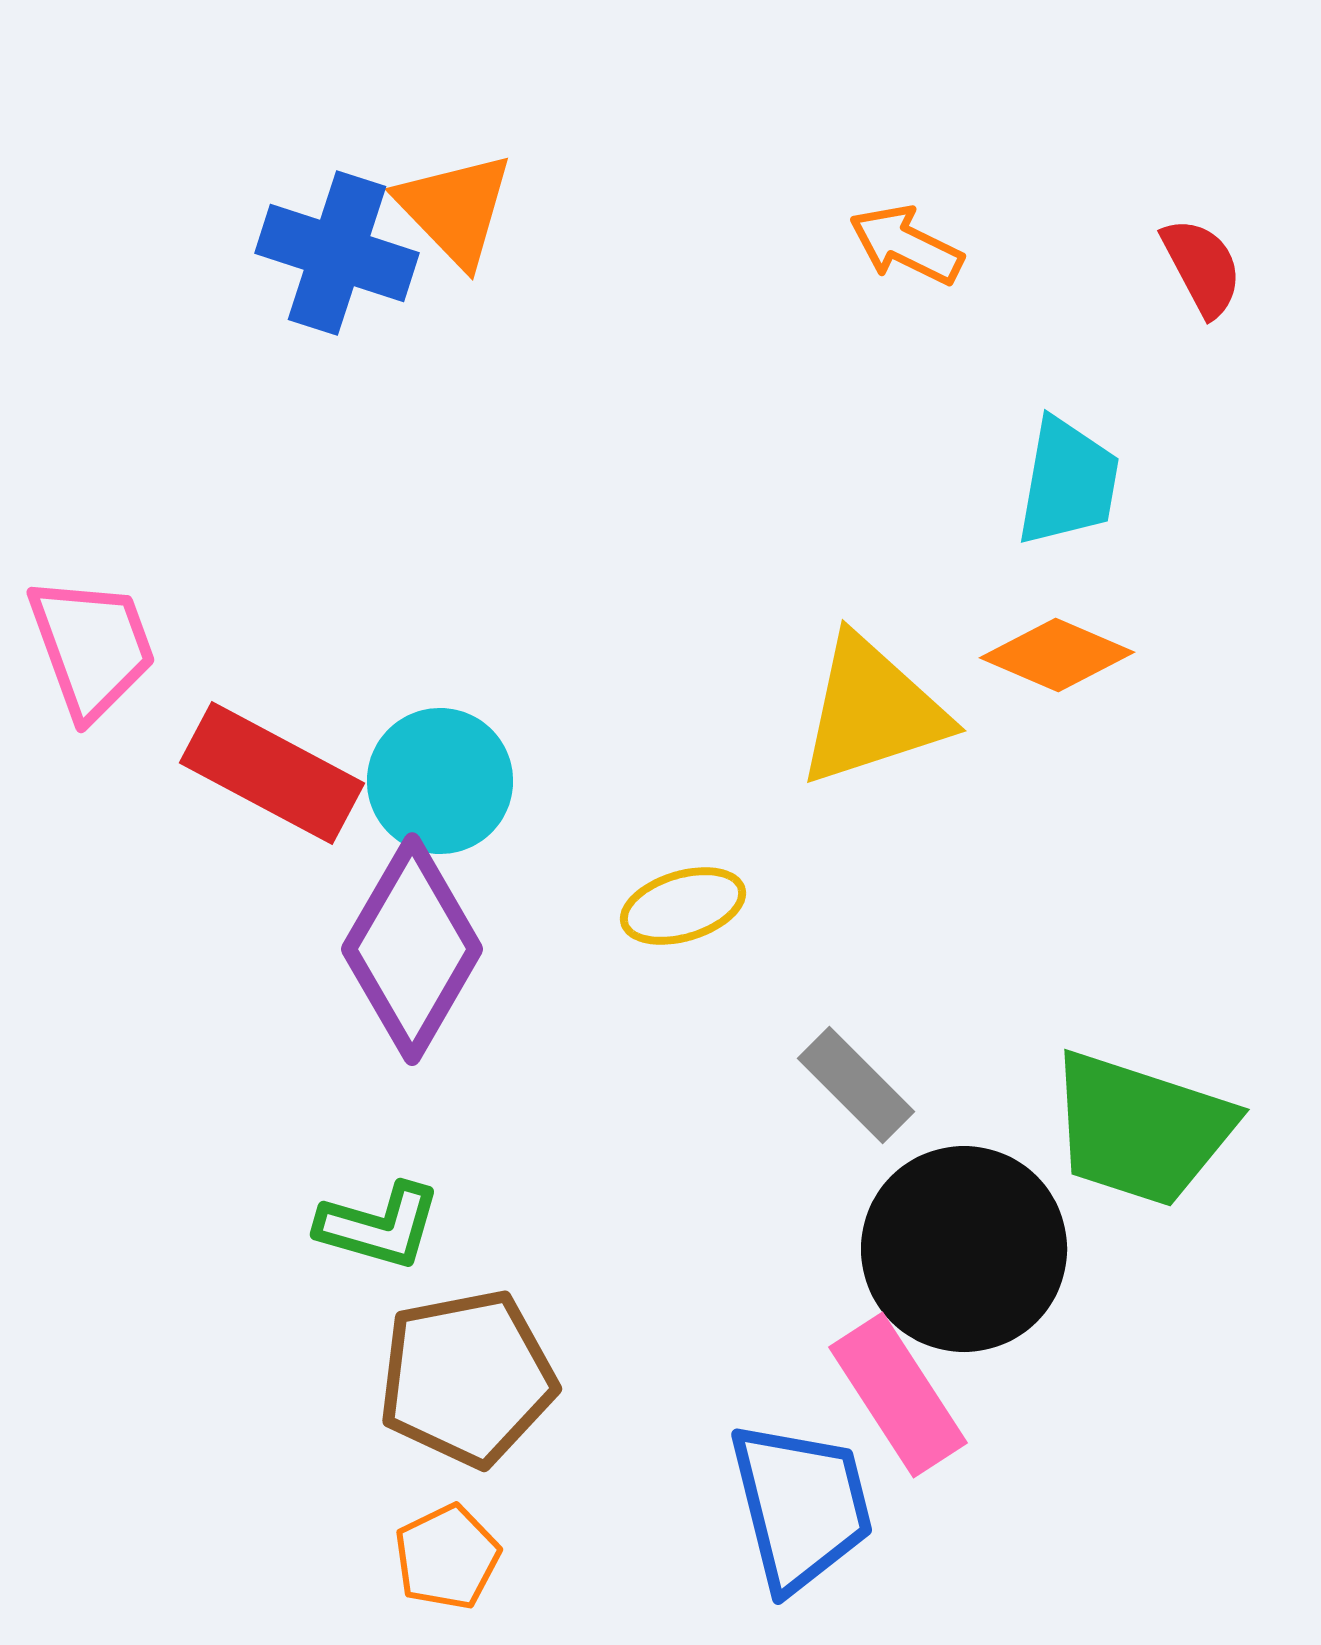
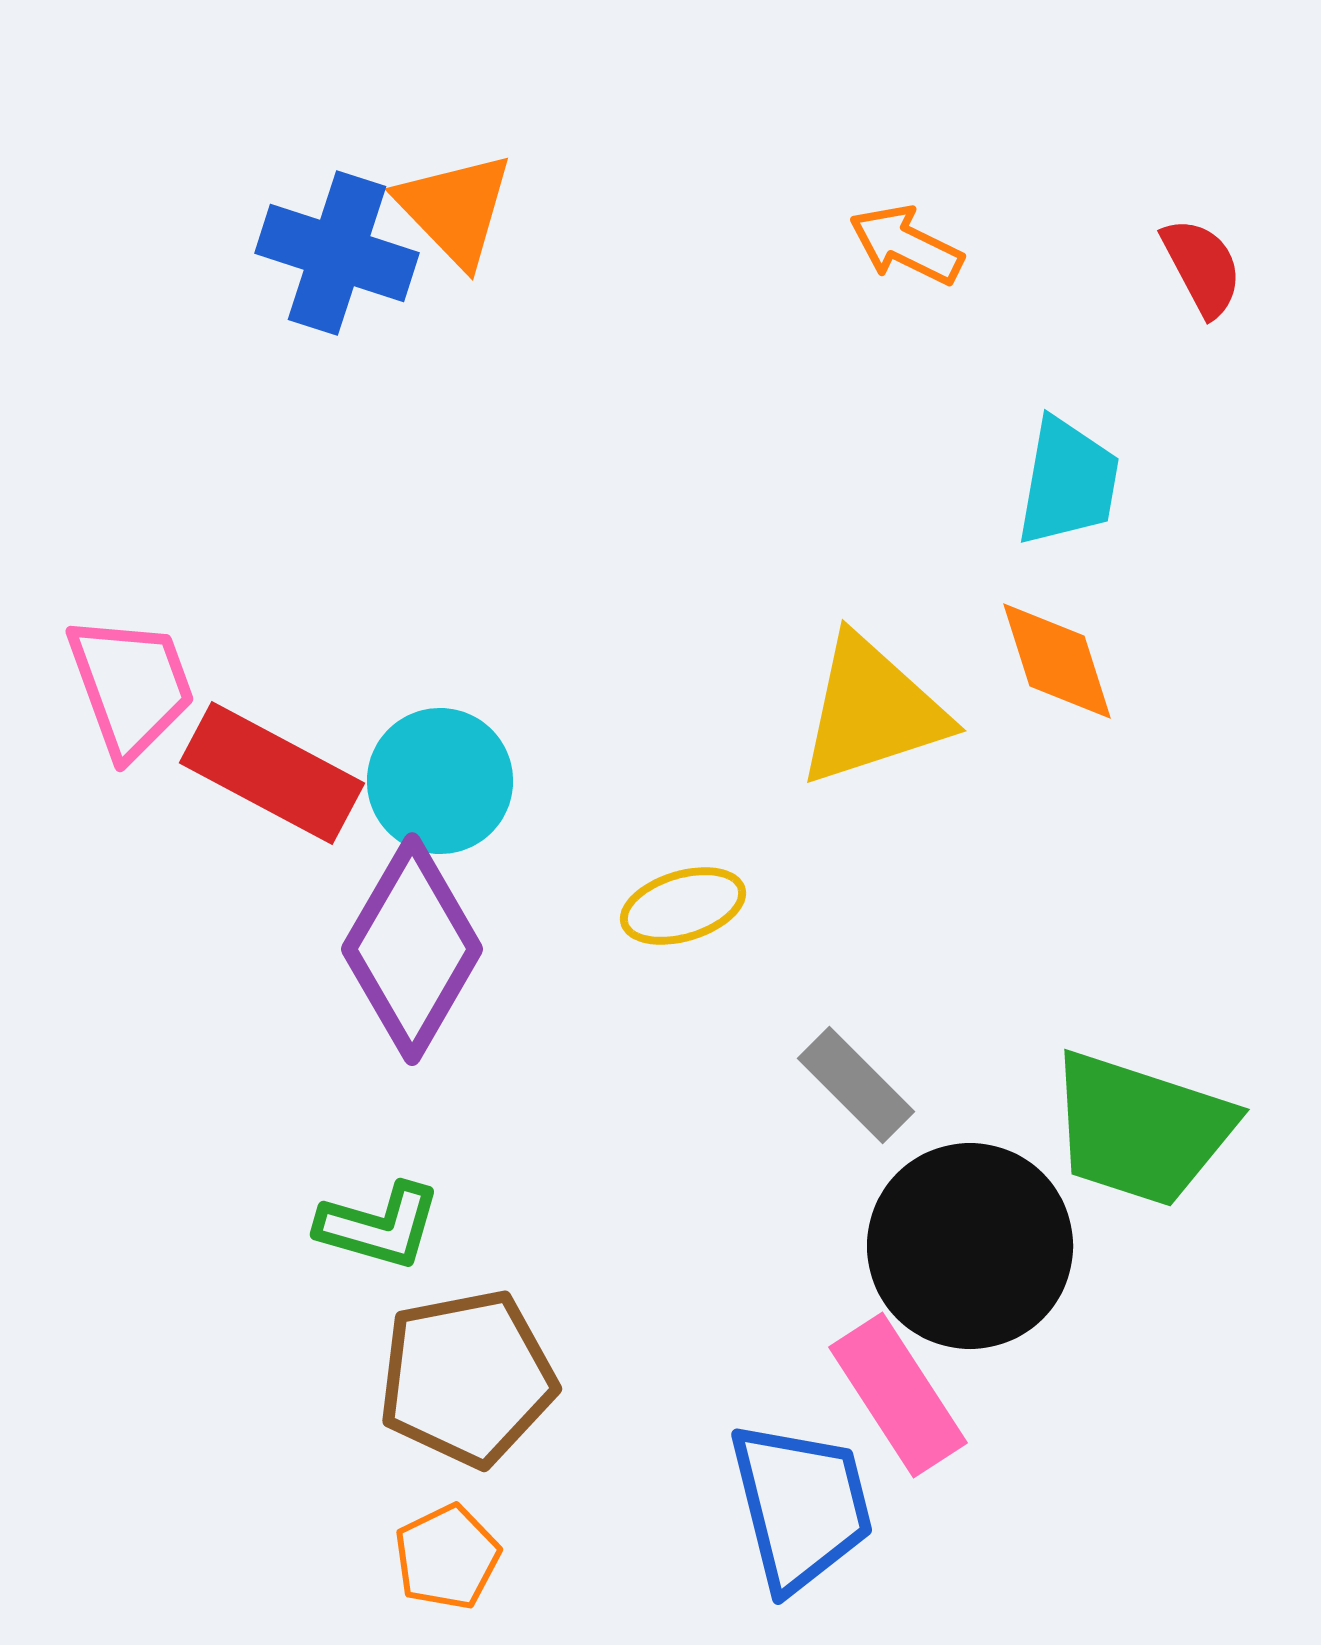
pink trapezoid: moved 39 px right, 39 px down
orange diamond: moved 6 px down; rotated 49 degrees clockwise
black circle: moved 6 px right, 3 px up
